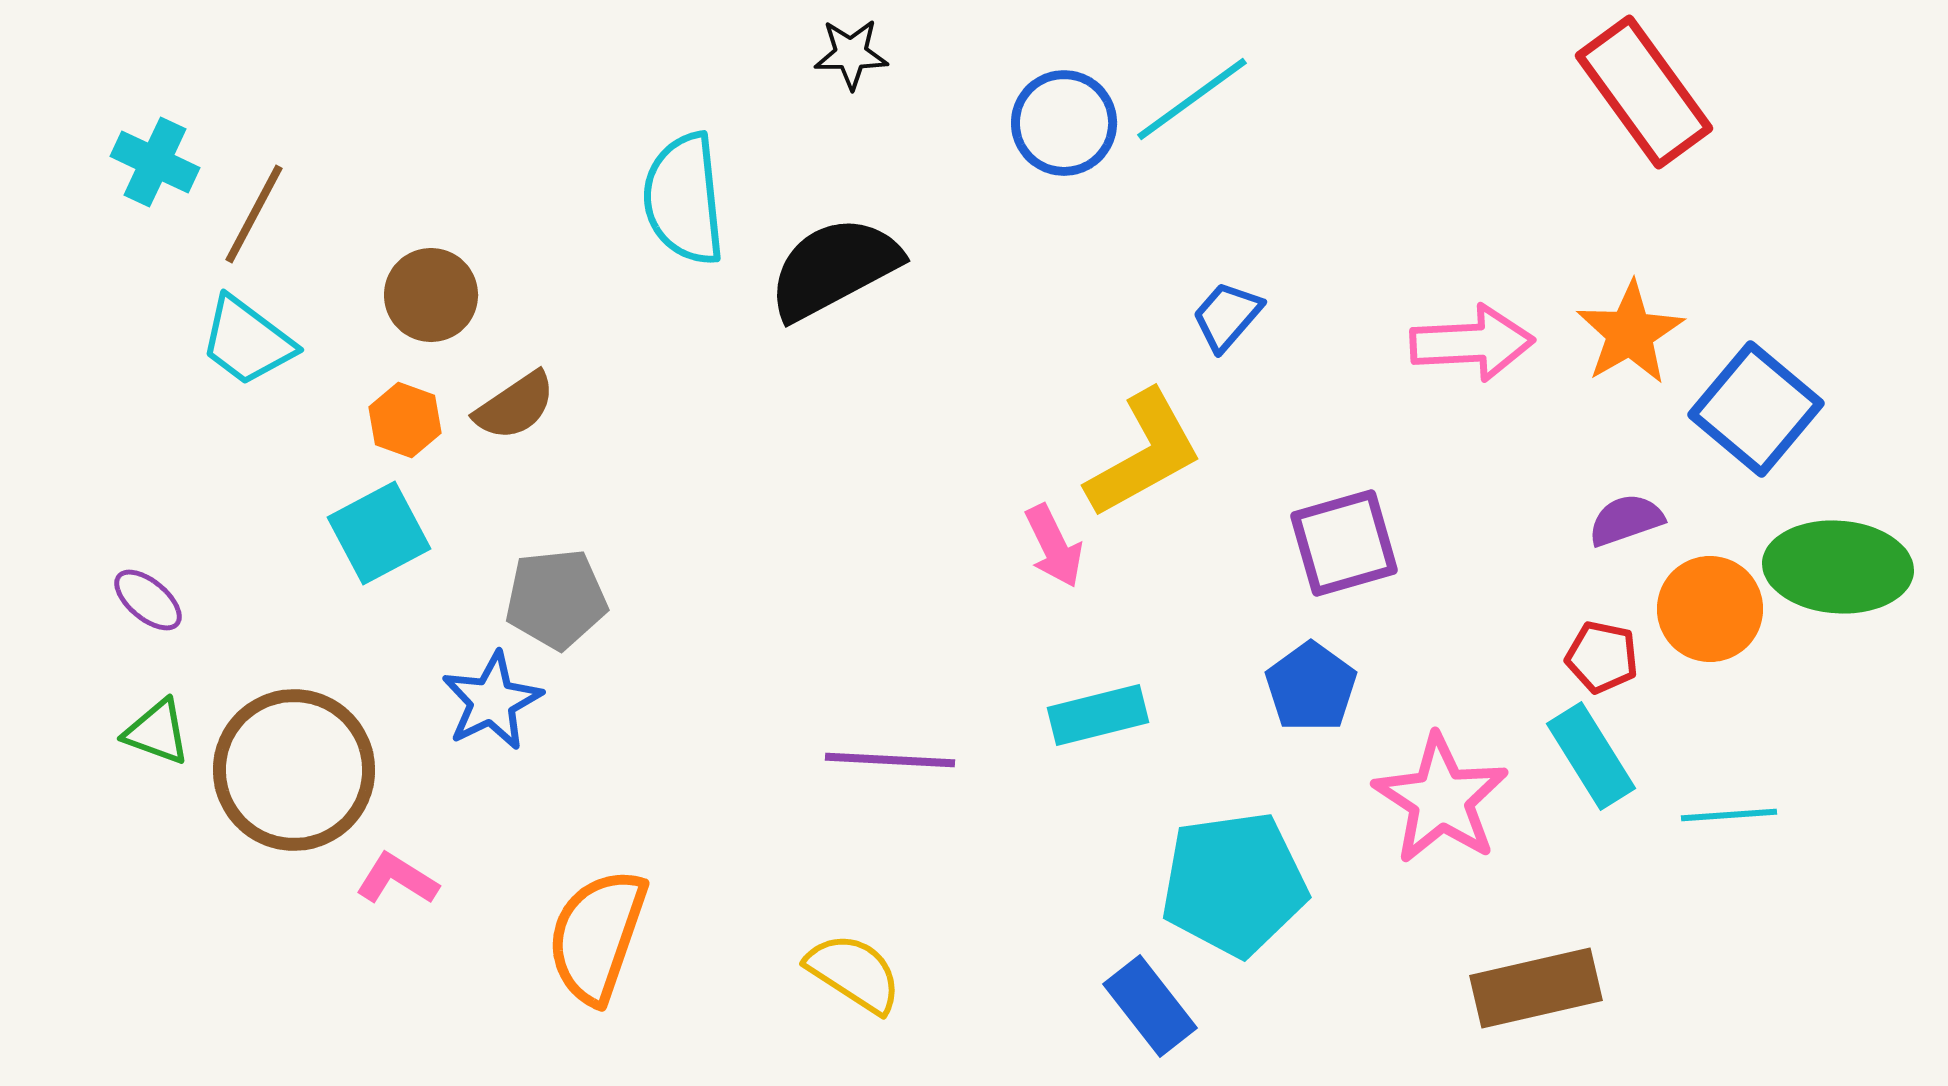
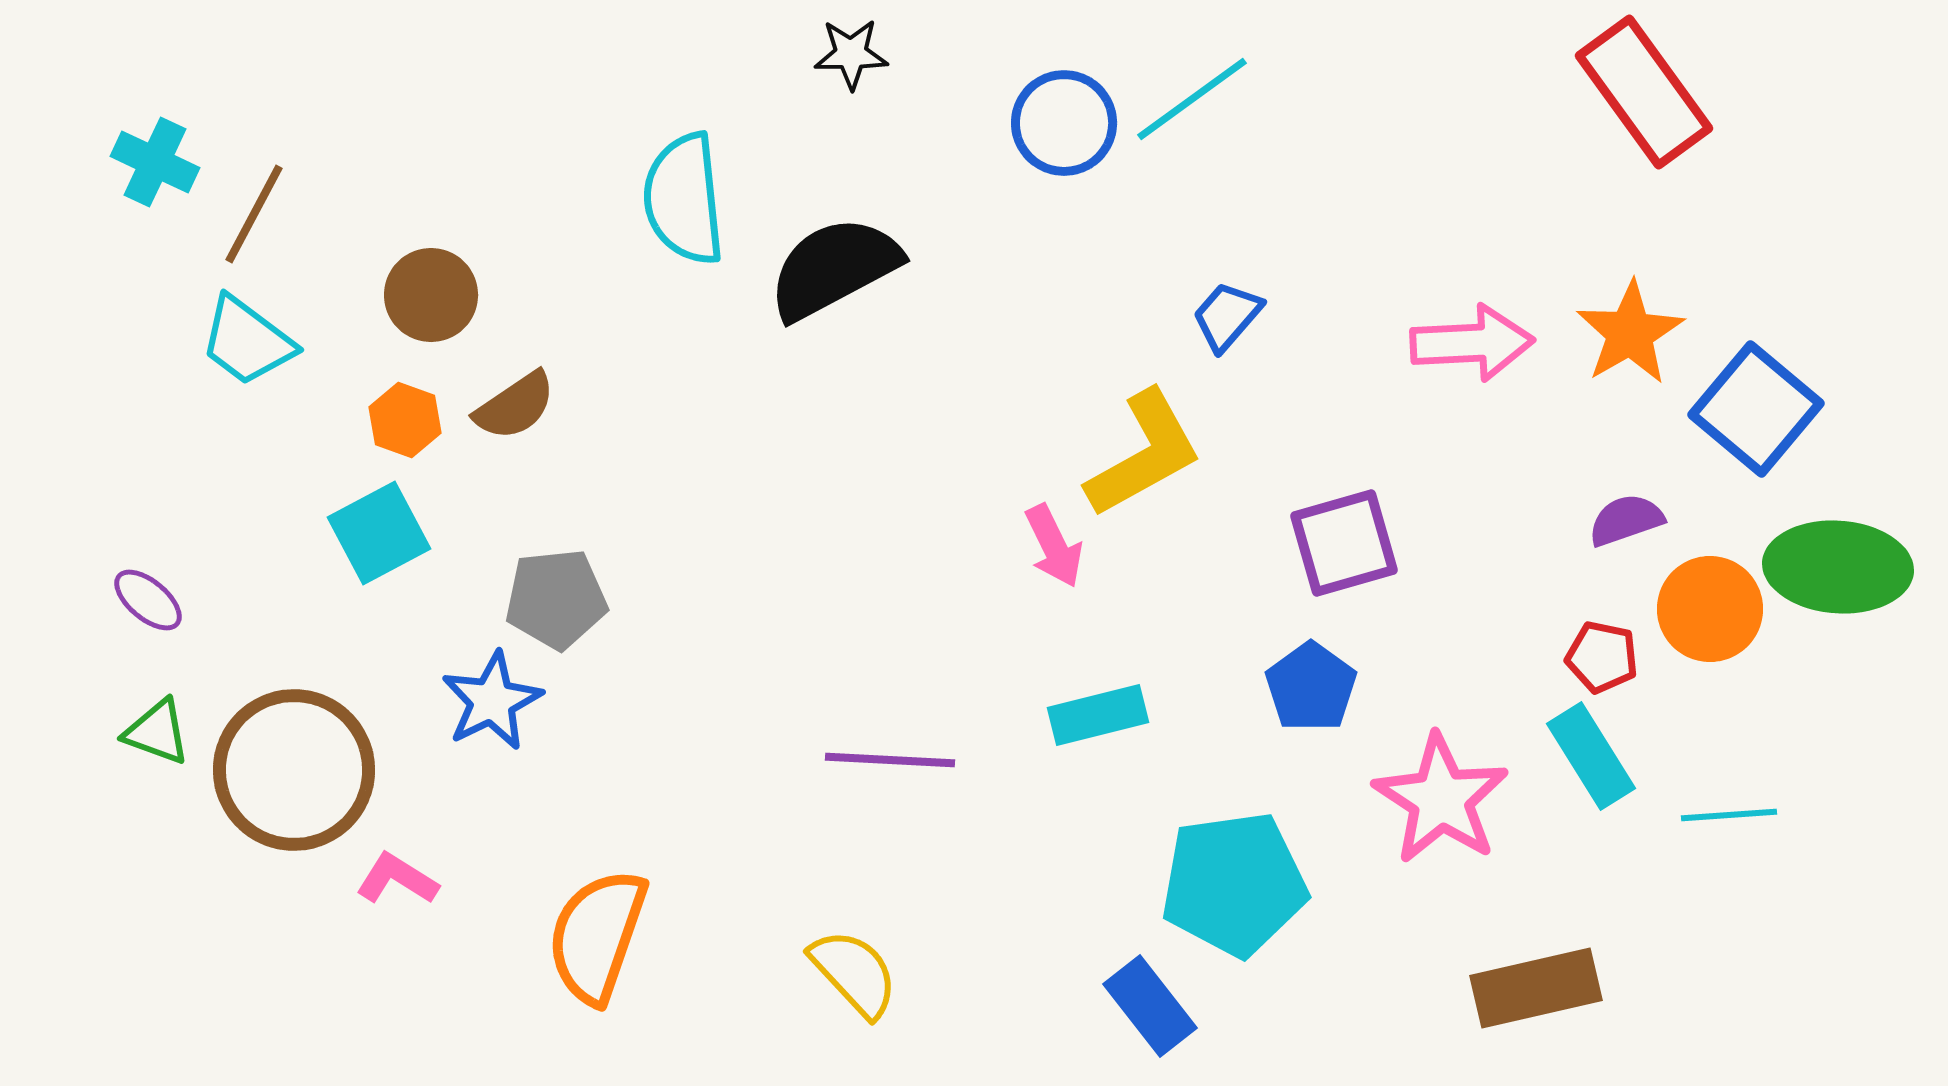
yellow semicircle at (854, 973): rotated 14 degrees clockwise
